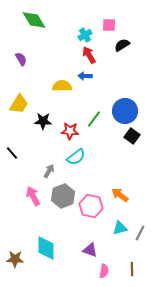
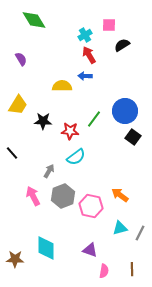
yellow trapezoid: moved 1 px left, 1 px down
black square: moved 1 px right, 1 px down
